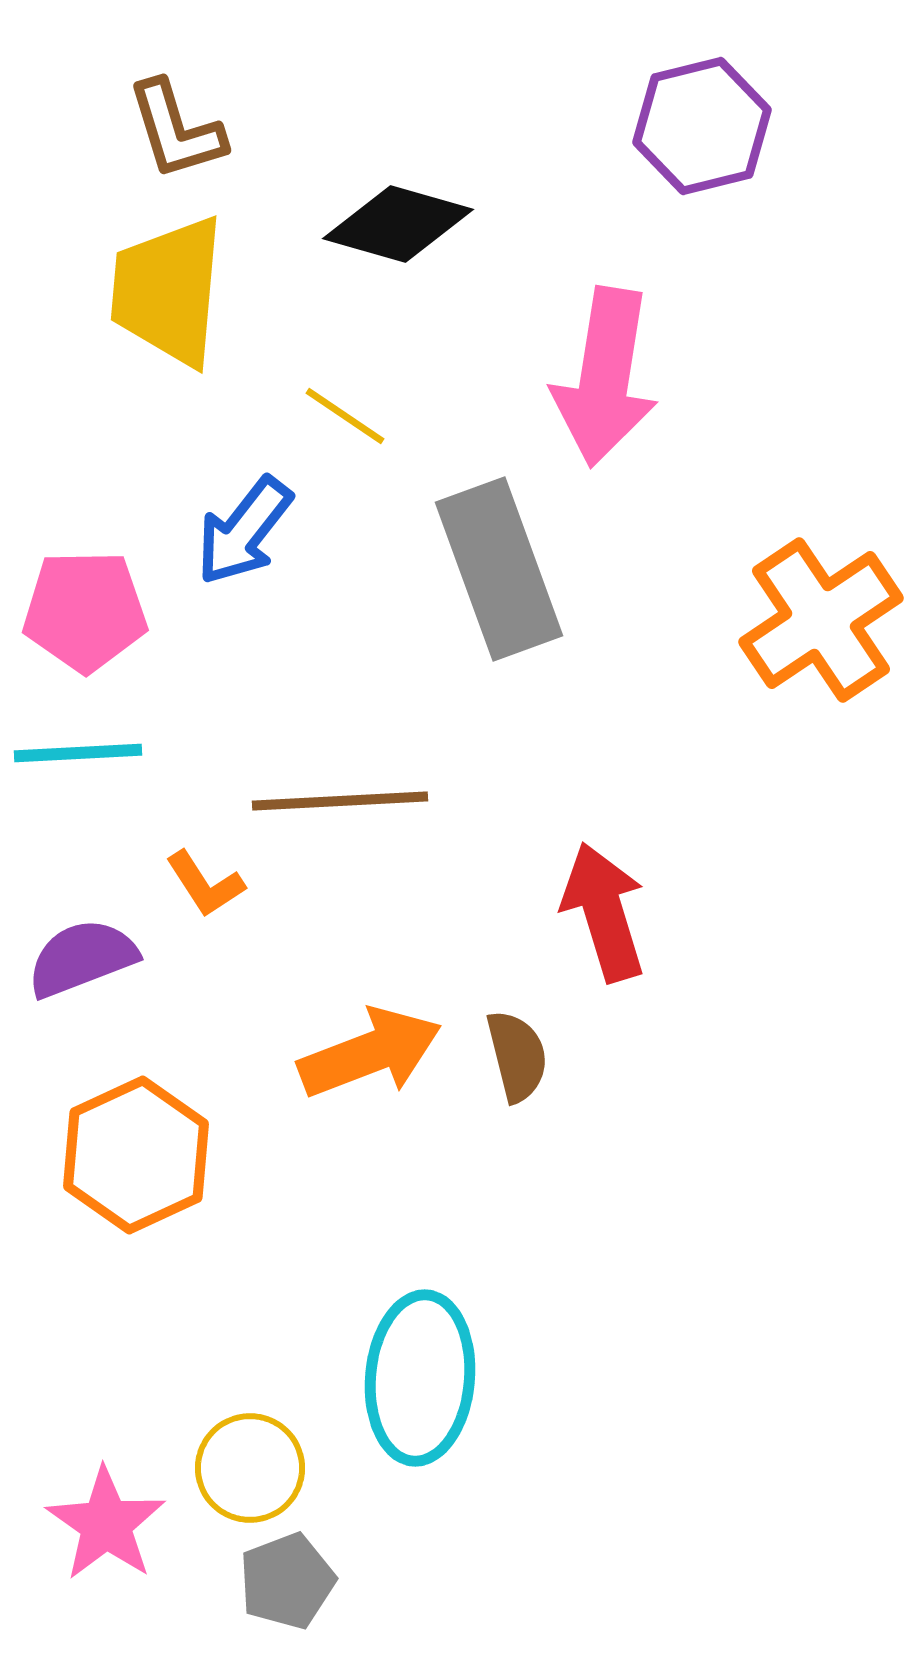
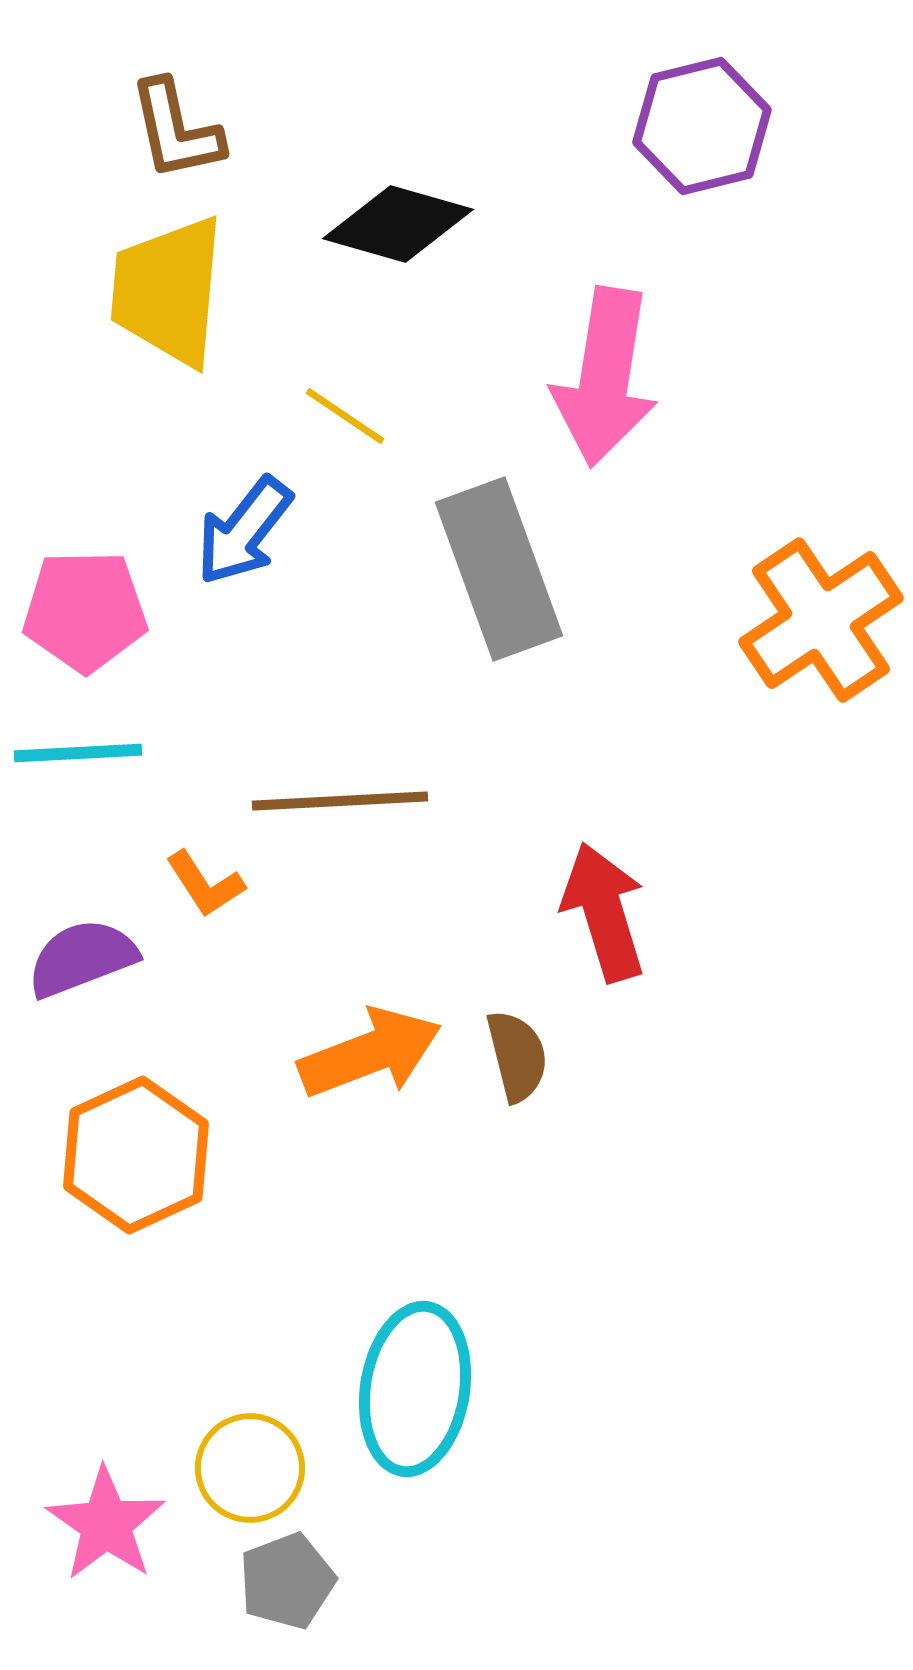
brown L-shape: rotated 5 degrees clockwise
cyan ellipse: moved 5 px left, 11 px down; rotated 4 degrees clockwise
